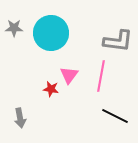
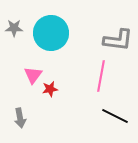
gray L-shape: moved 1 px up
pink triangle: moved 36 px left
red star: moved 1 px left; rotated 21 degrees counterclockwise
